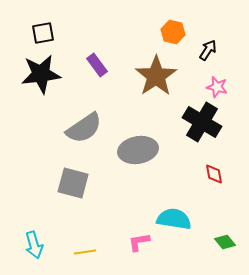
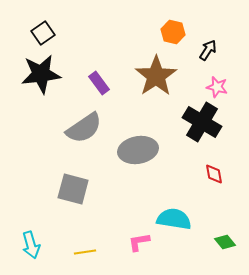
black square: rotated 25 degrees counterclockwise
purple rectangle: moved 2 px right, 18 px down
gray square: moved 6 px down
cyan arrow: moved 3 px left
